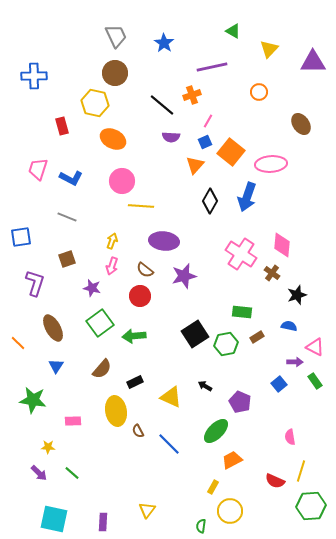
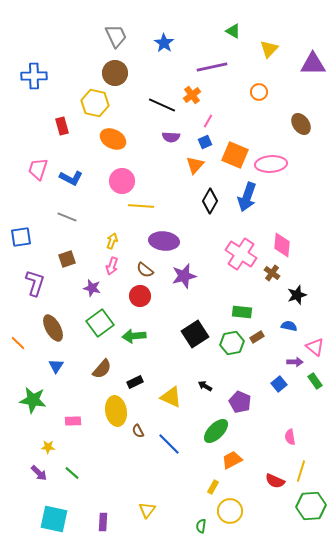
purple triangle at (313, 62): moved 2 px down
orange cross at (192, 95): rotated 18 degrees counterclockwise
black line at (162, 105): rotated 16 degrees counterclockwise
orange square at (231, 152): moved 4 px right, 3 px down; rotated 16 degrees counterclockwise
green hexagon at (226, 344): moved 6 px right, 1 px up
pink triangle at (315, 347): rotated 12 degrees clockwise
